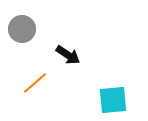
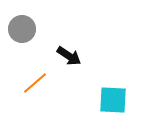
black arrow: moved 1 px right, 1 px down
cyan square: rotated 8 degrees clockwise
